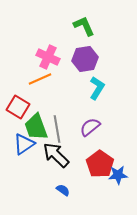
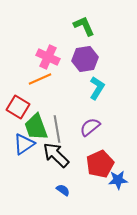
red pentagon: rotated 12 degrees clockwise
blue star: moved 5 px down
